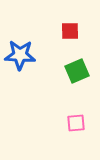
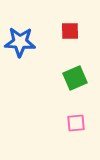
blue star: moved 13 px up
green square: moved 2 px left, 7 px down
